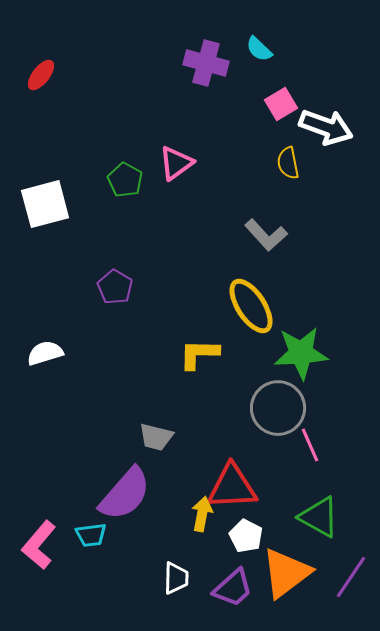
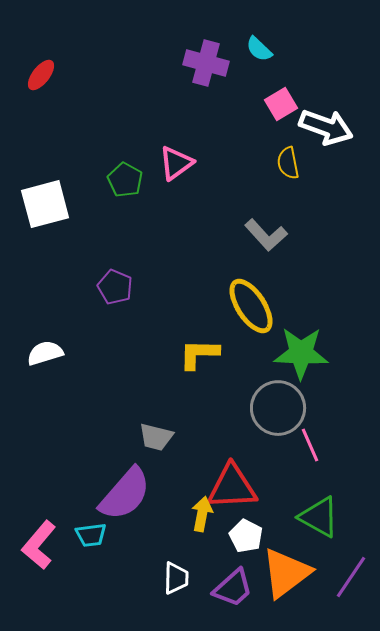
purple pentagon: rotated 8 degrees counterclockwise
green star: rotated 6 degrees clockwise
